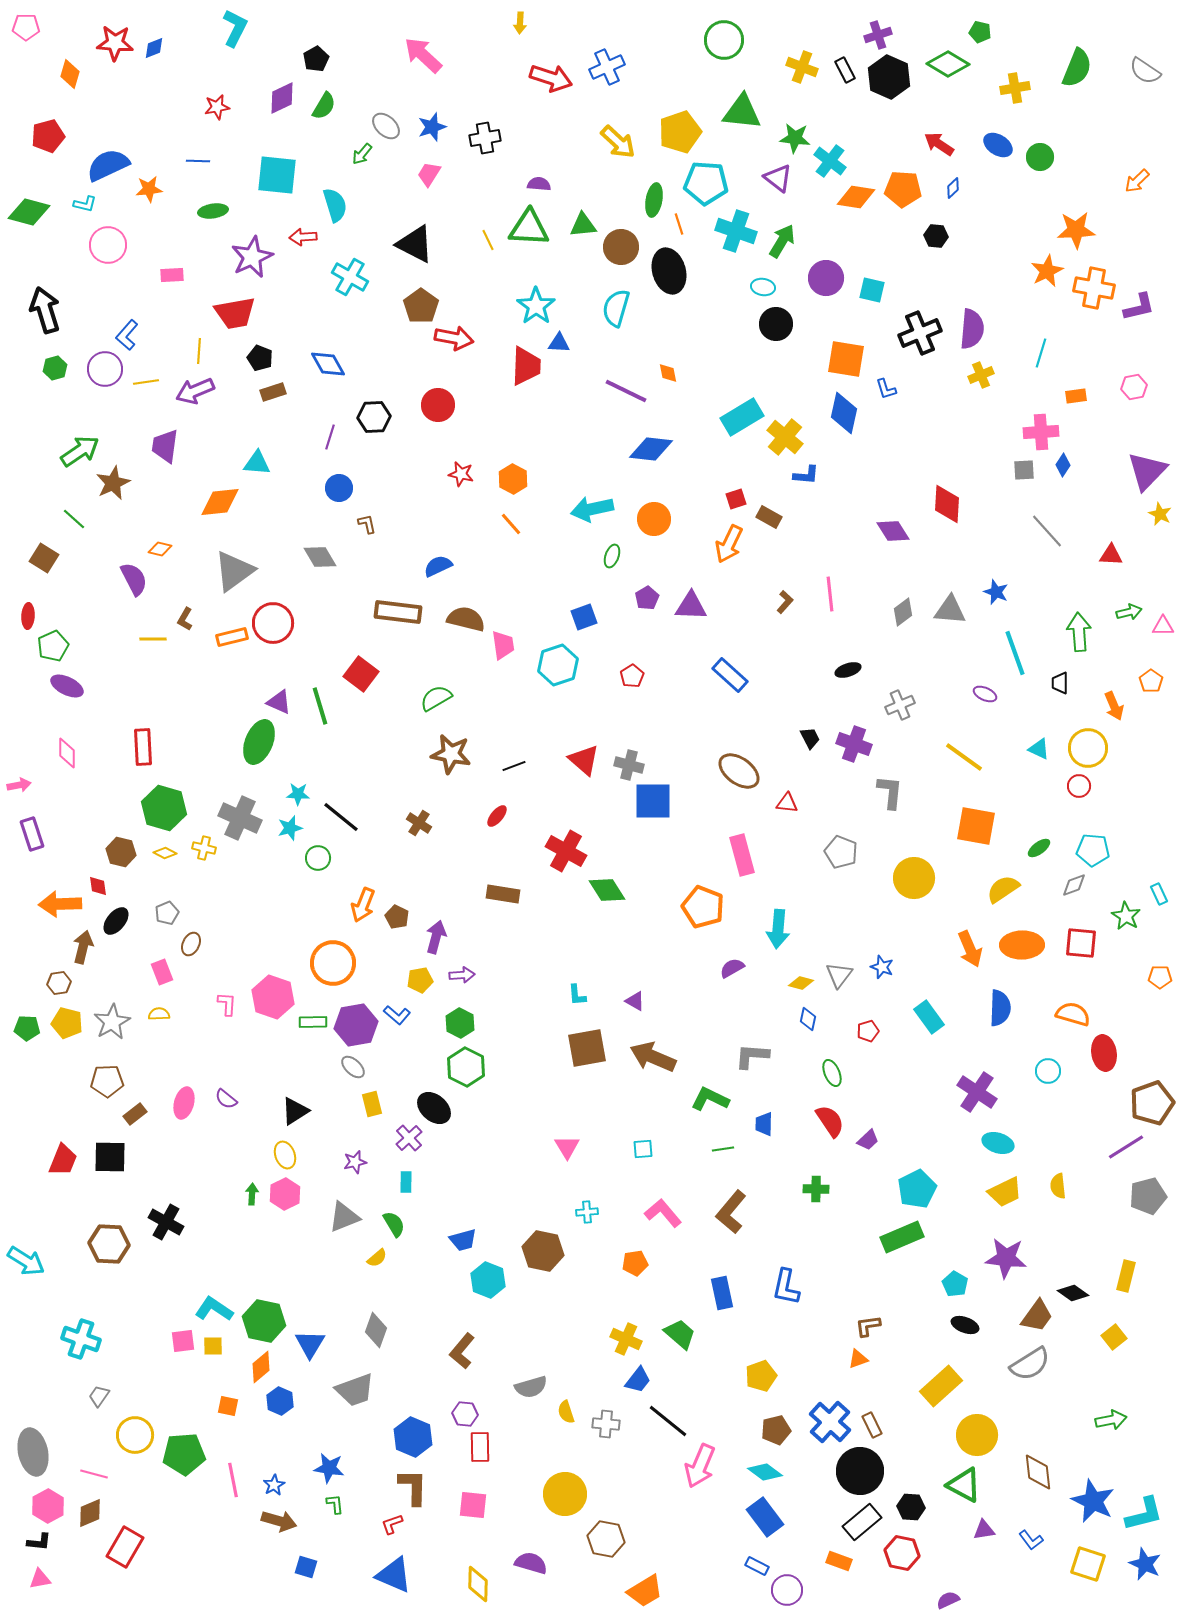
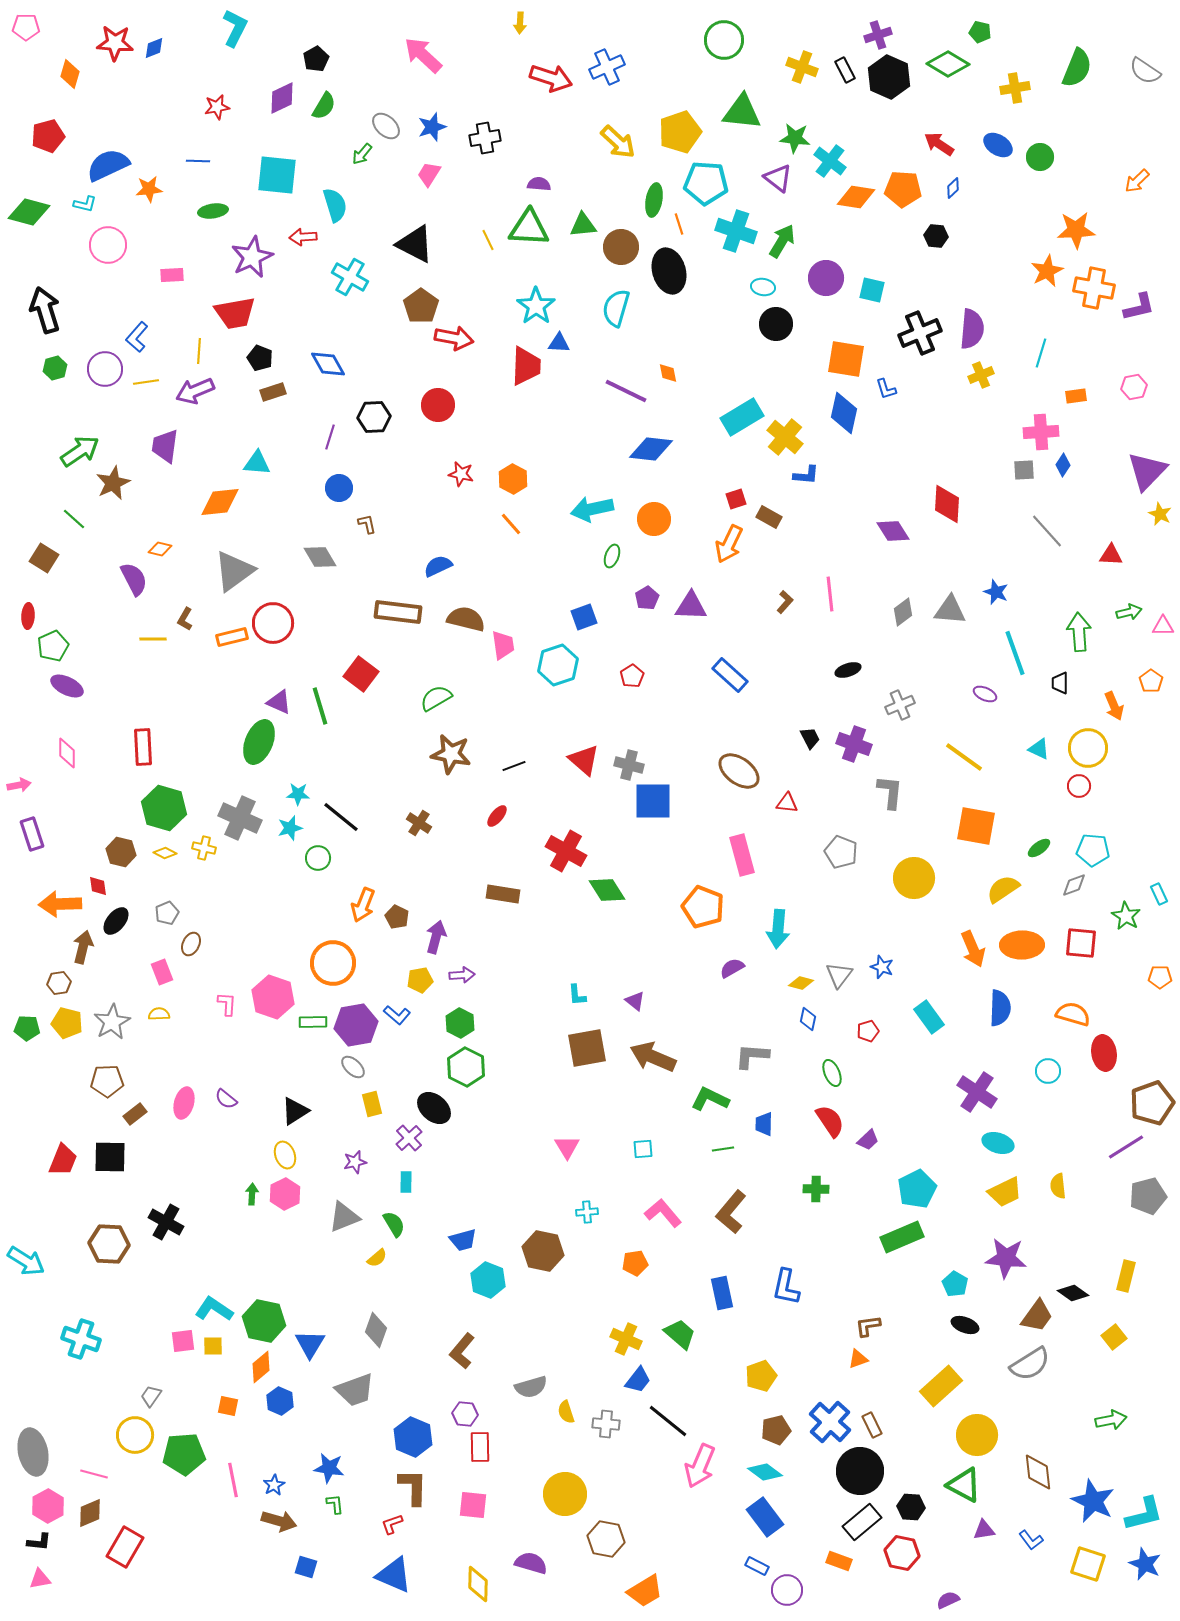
blue L-shape at (127, 335): moved 10 px right, 2 px down
orange arrow at (970, 949): moved 3 px right
purple triangle at (635, 1001): rotated 10 degrees clockwise
gray trapezoid at (99, 1396): moved 52 px right
